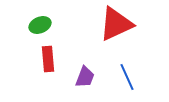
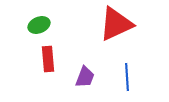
green ellipse: moved 1 px left
blue line: rotated 20 degrees clockwise
